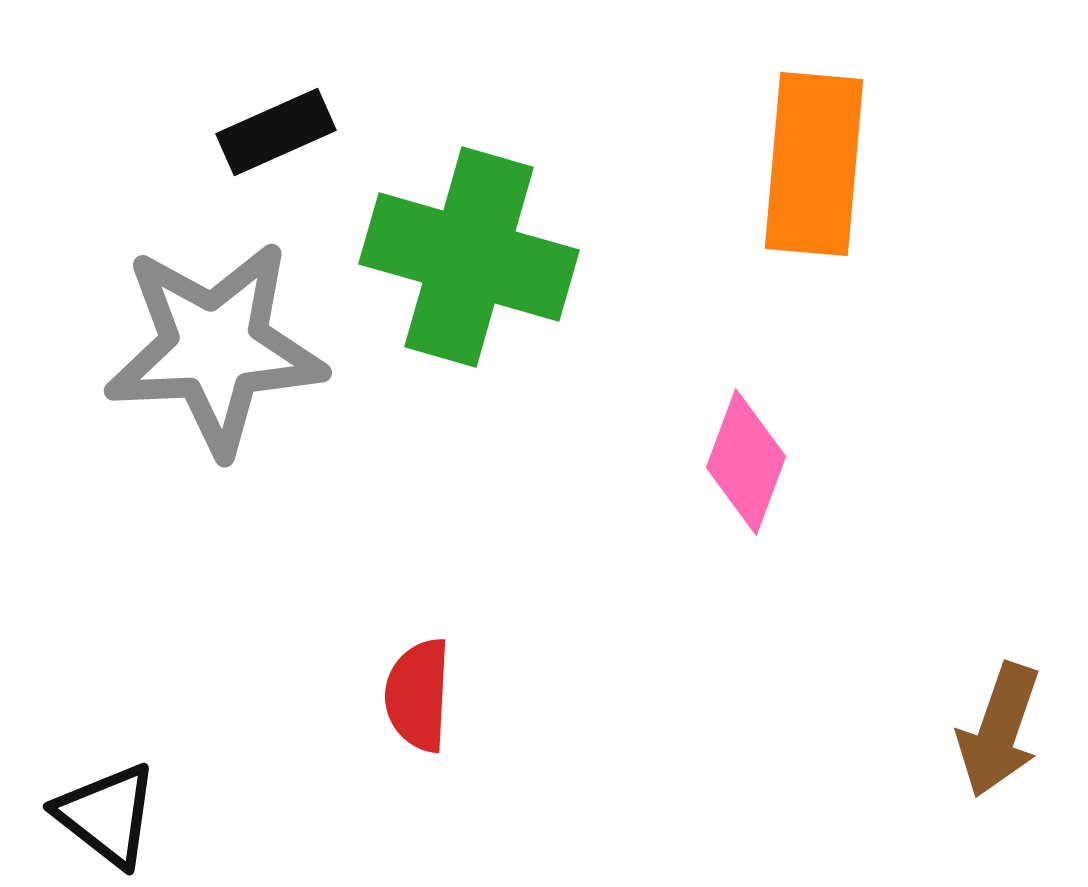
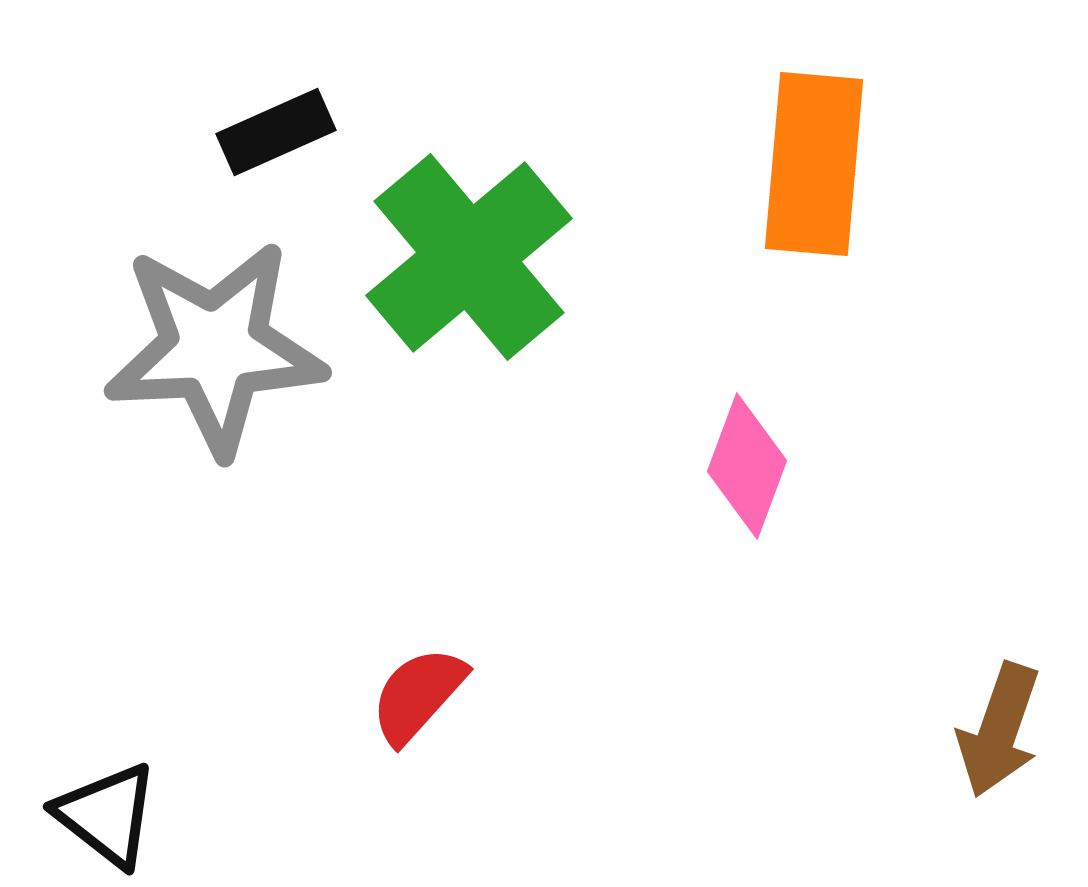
green cross: rotated 34 degrees clockwise
pink diamond: moved 1 px right, 4 px down
red semicircle: rotated 39 degrees clockwise
